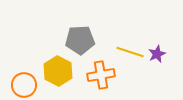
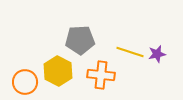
purple star: rotated 12 degrees clockwise
orange cross: rotated 16 degrees clockwise
orange circle: moved 1 px right, 3 px up
